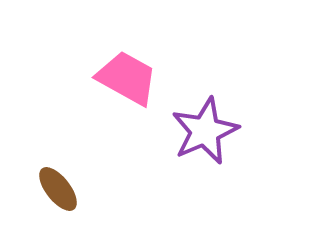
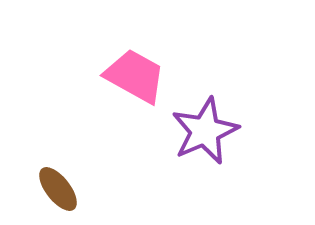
pink trapezoid: moved 8 px right, 2 px up
